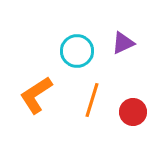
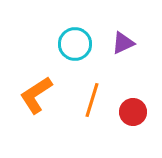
cyan circle: moved 2 px left, 7 px up
